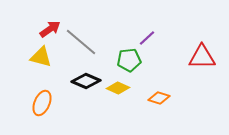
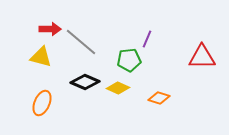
red arrow: rotated 35 degrees clockwise
purple line: moved 1 px down; rotated 24 degrees counterclockwise
black diamond: moved 1 px left, 1 px down
